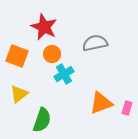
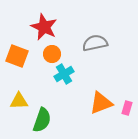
yellow triangle: moved 7 px down; rotated 36 degrees clockwise
